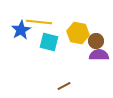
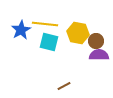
yellow line: moved 6 px right, 2 px down
